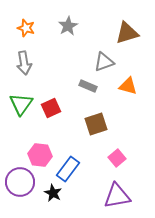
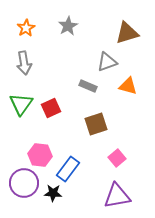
orange star: rotated 24 degrees clockwise
gray triangle: moved 3 px right
purple circle: moved 4 px right, 1 px down
black star: rotated 24 degrees counterclockwise
